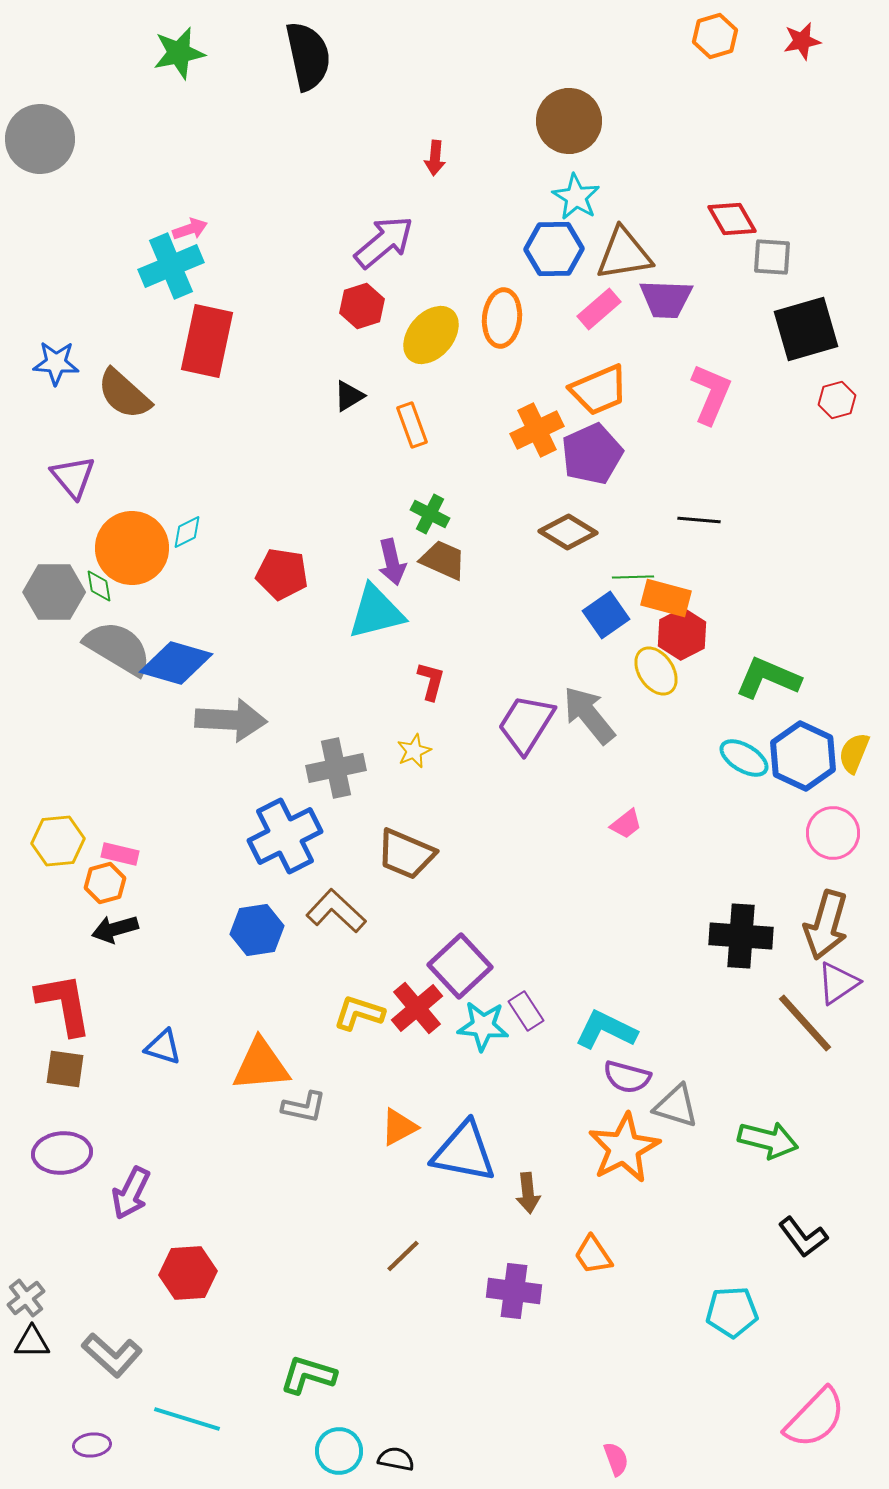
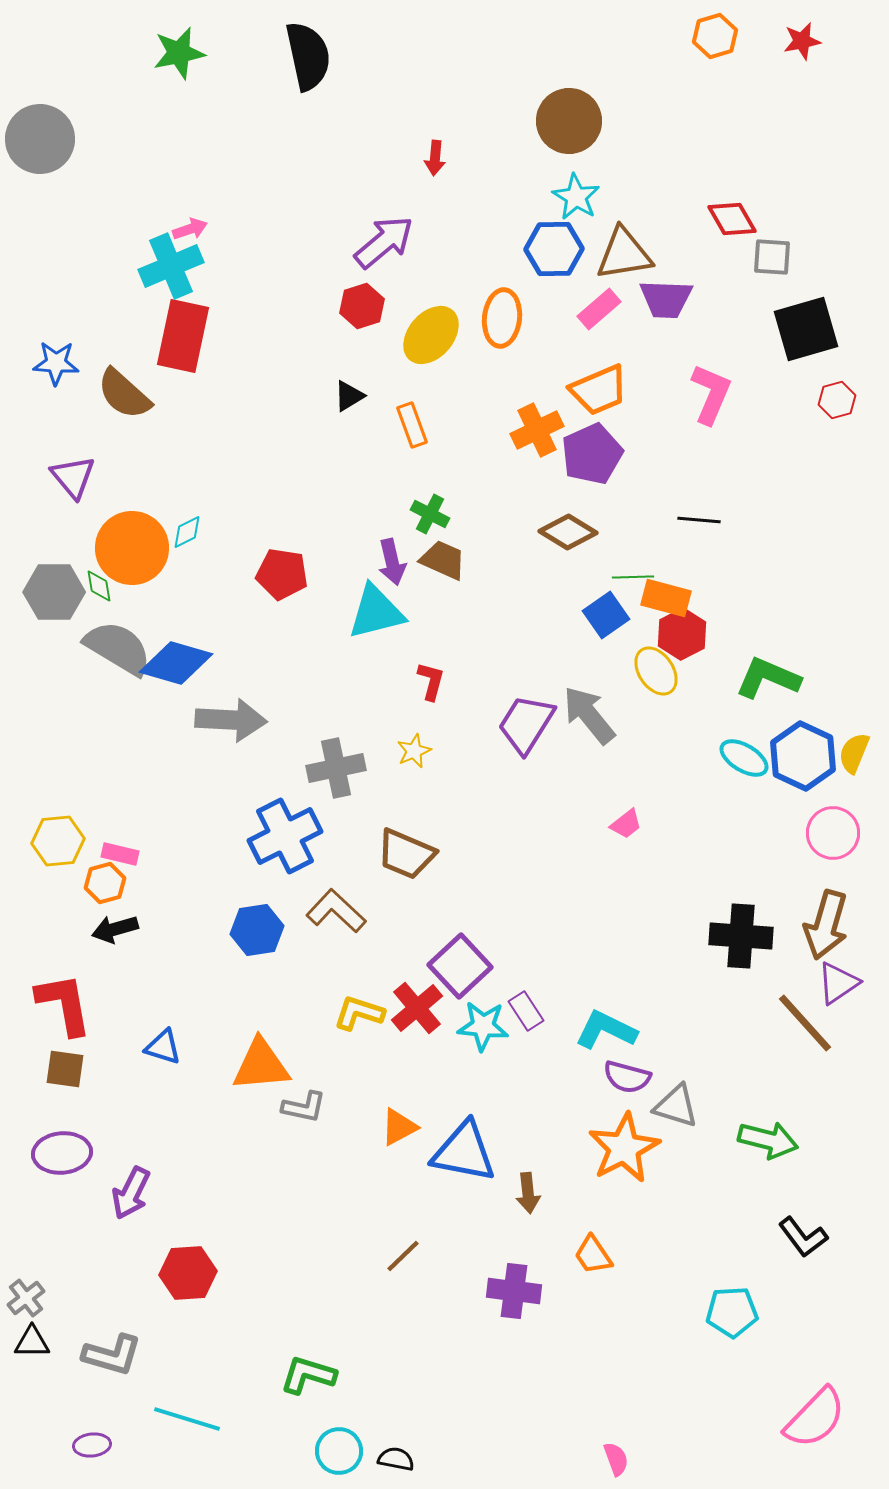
red rectangle at (207, 341): moved 24 px left, 5 px up
gray L-shape at (112, 1355): rotated 26 degrees counterclockwise
